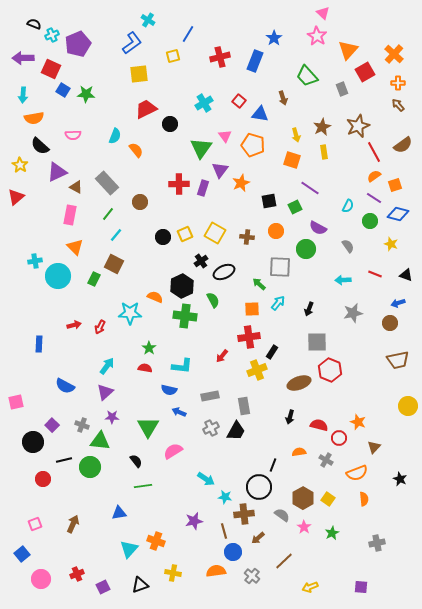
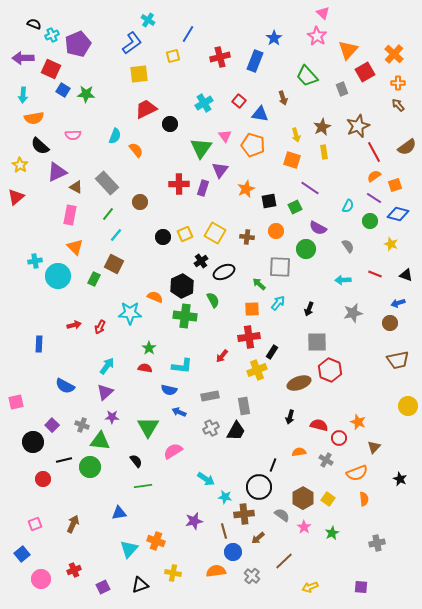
brown semicircle at (403, 145): moved 4 px right, 2 px down
orange star at (241, 183): moved 5 px right, 6 px down
red cross at (77, 574): moved 3 px left, 4 px up
